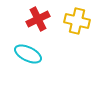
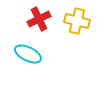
red cross: moved 1 px right
